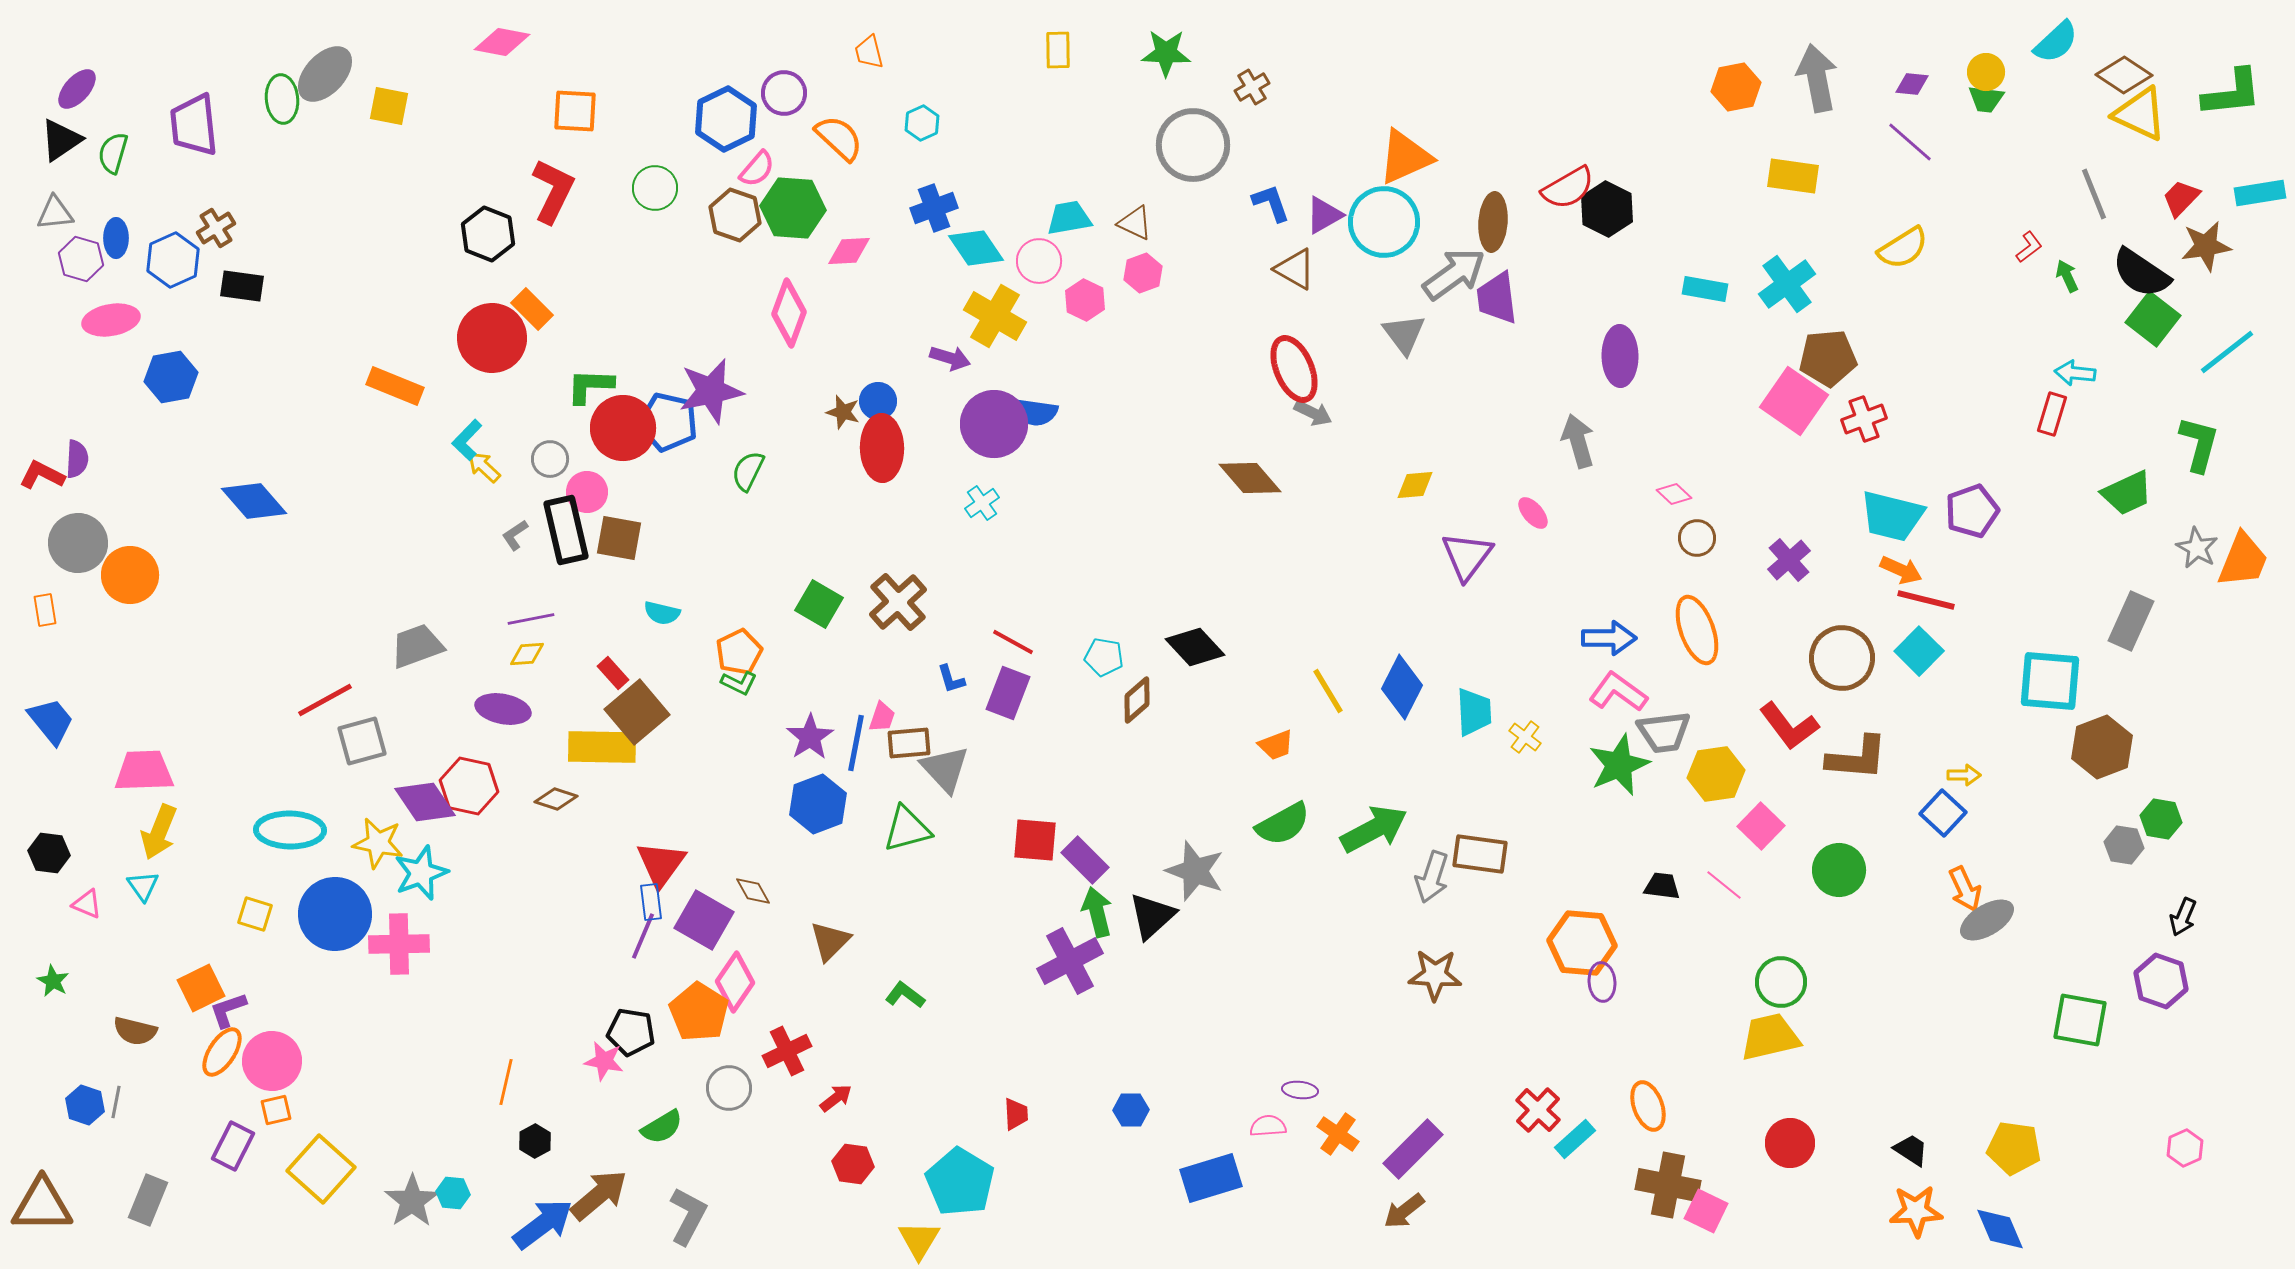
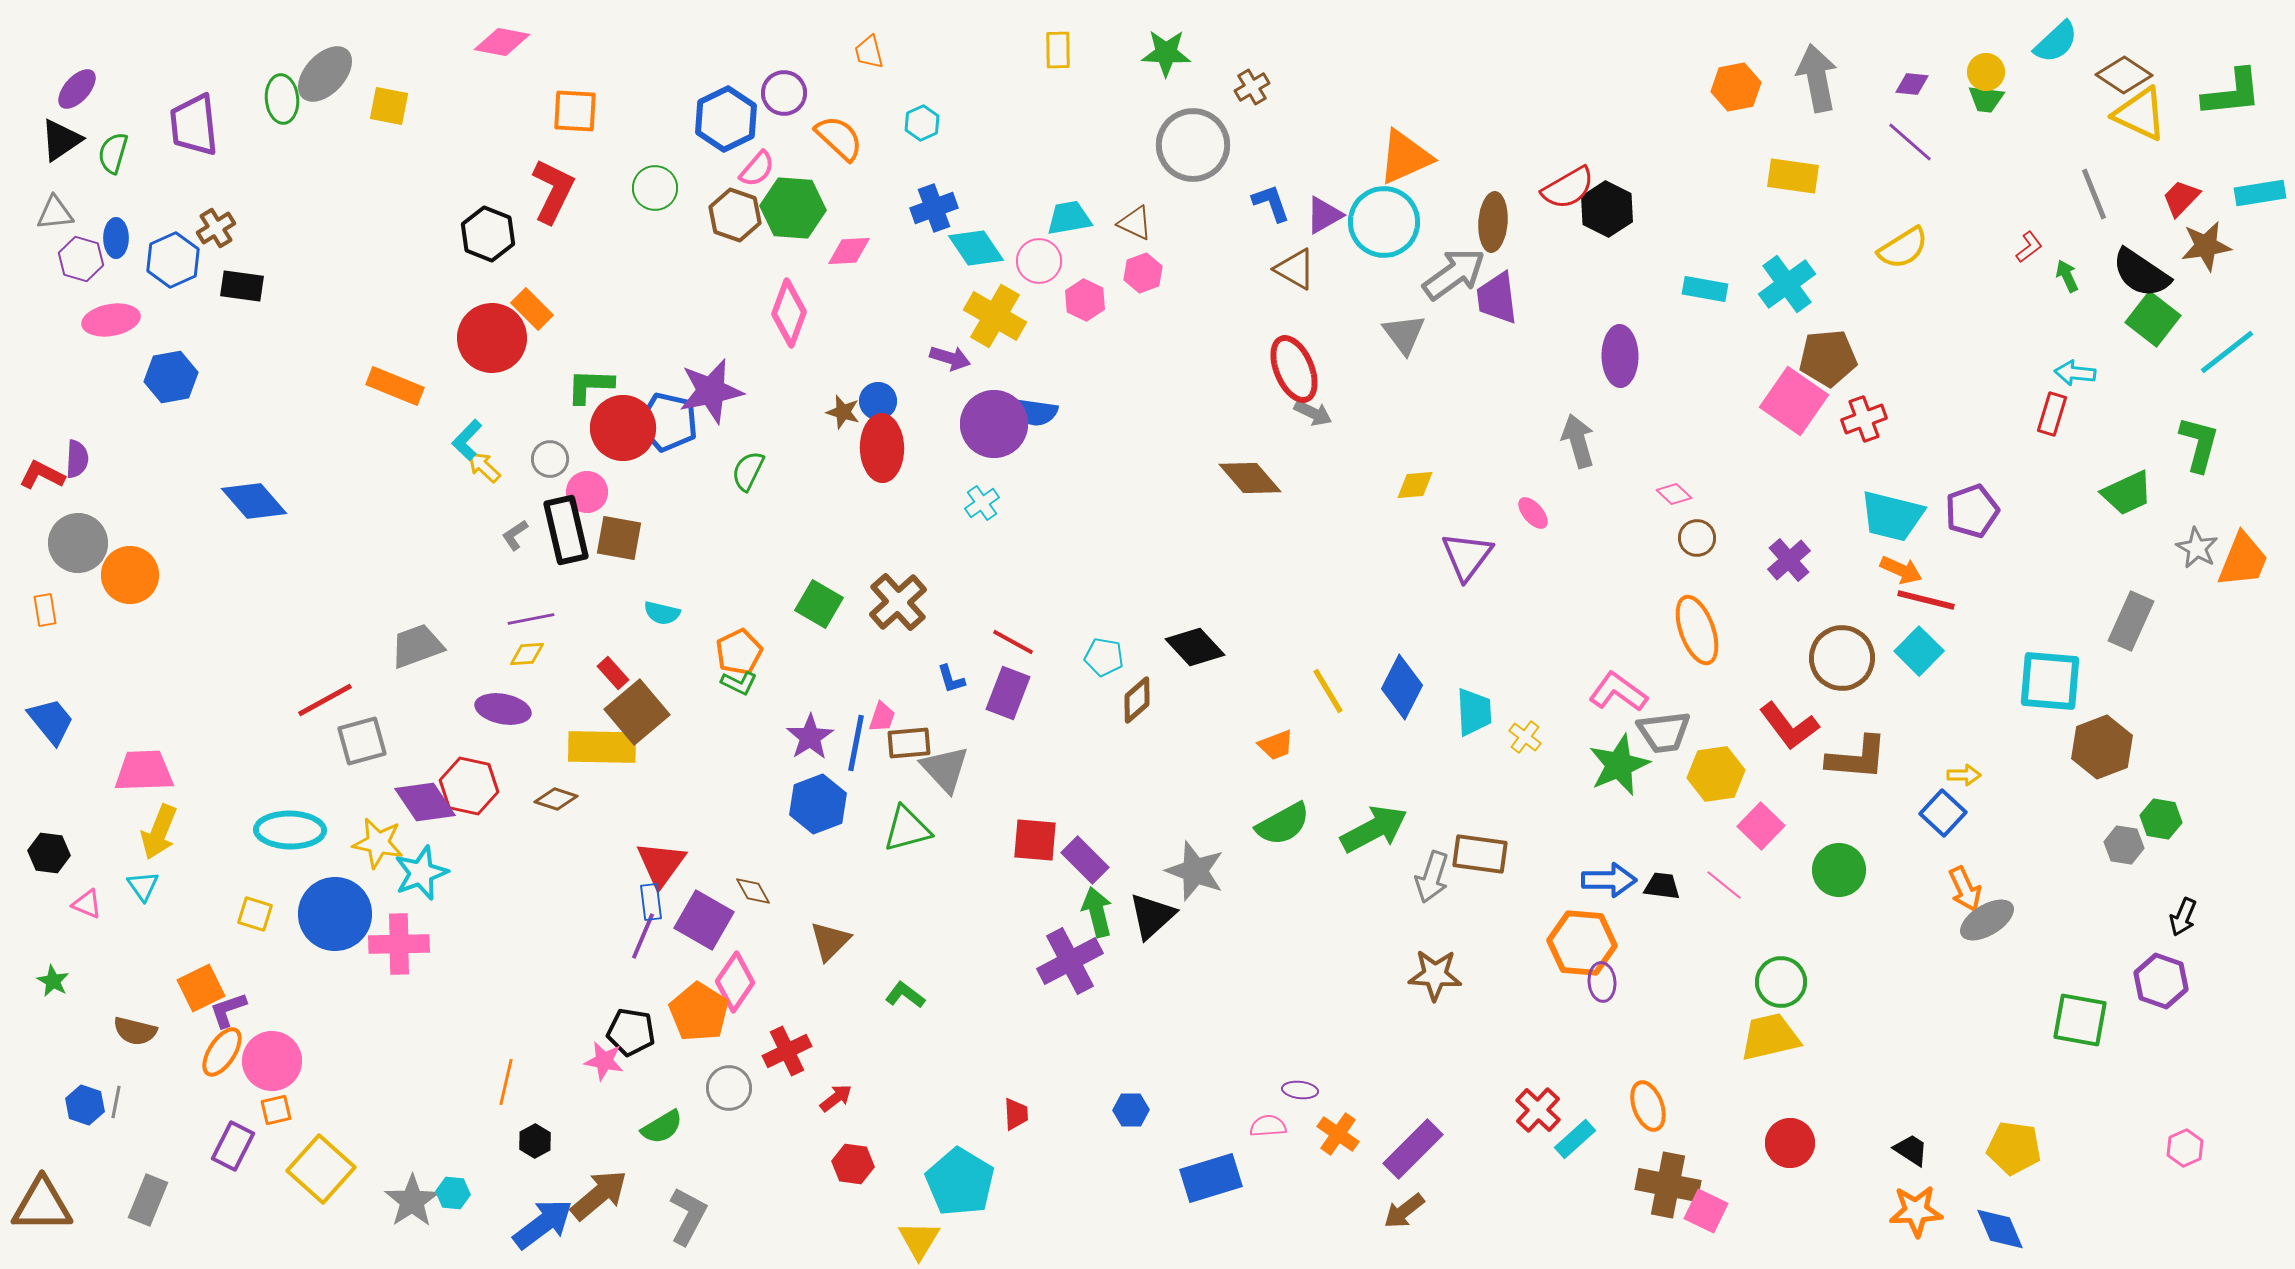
blue arrow at (1609, 638): moved 242 px down
